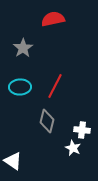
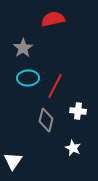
cyan ellipse: moved 8 px right, 9 px up
gray diamond: moved 1 px left, 1 px up
white cross: moved 4 px left, 19 px up
white triangle: rotated 30 degrees clockwise
